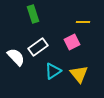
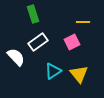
white rectangle: moved 5 px up
